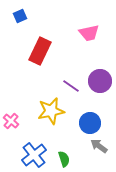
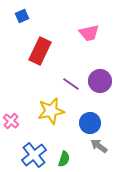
blue square: moved 2 px right
purple line: moved 2 px up
green semicircle: rotated 35 degrees clockwise
